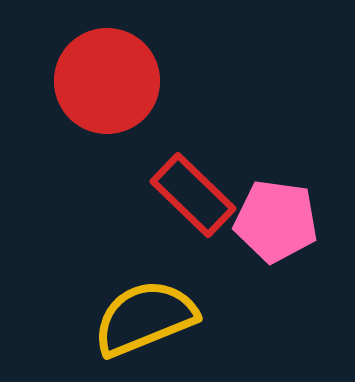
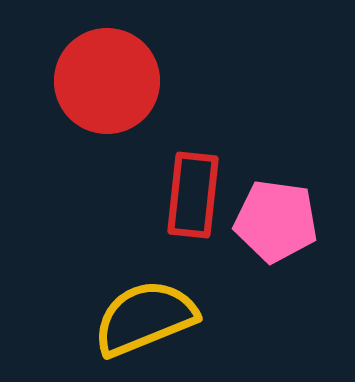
red rectangle: rotated 52 degrees clockwise
